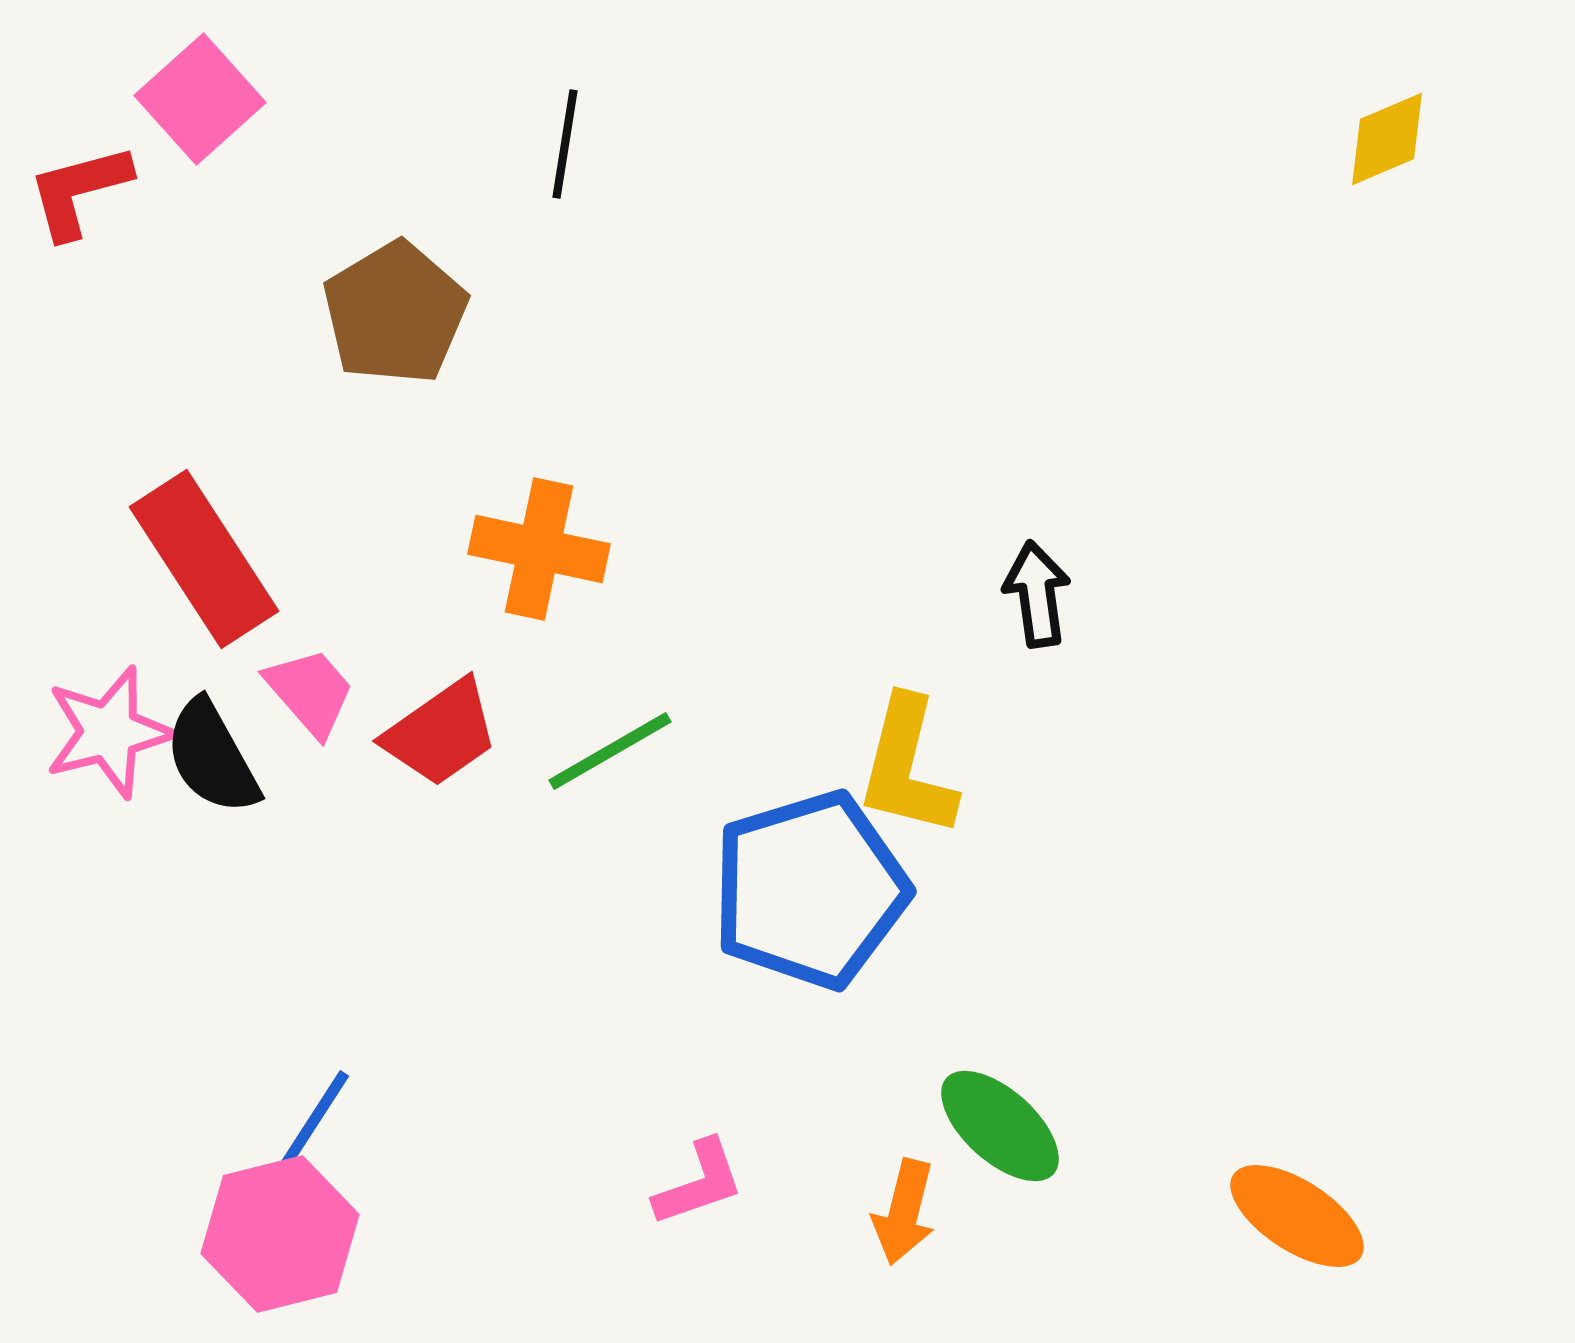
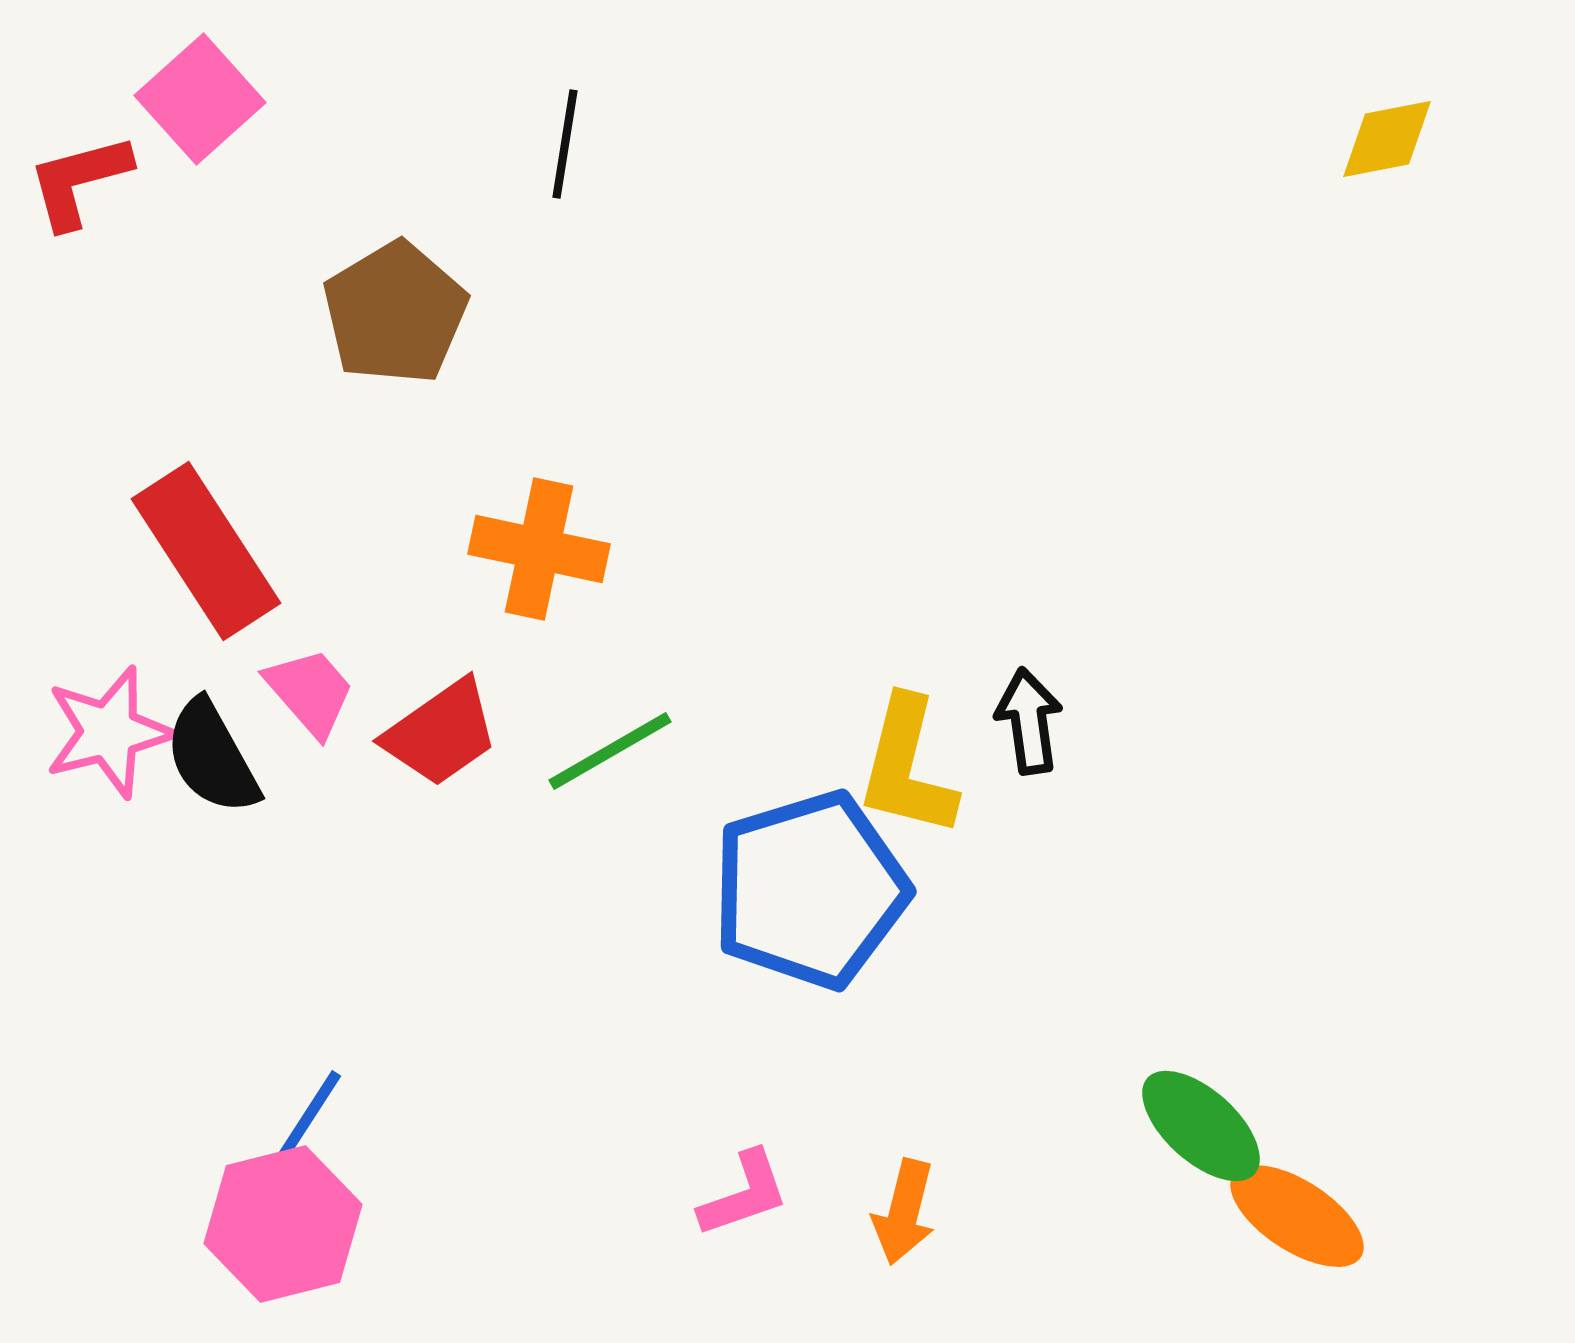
yellow diamond: rotated 12 degrees clockwise
red L-shape: moved 10 px up
red rectangle: moved 2 px right, 8 px up
black arrow: moved 8 px left, 127 px down
blue line: moved 8 px left
green ellipse: moved 201 px right
pink L-shape: moved 45 px right, 11 px down
pink hexagon: moved 3 px right, 10 px up
